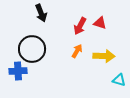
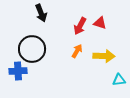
cyan triangle: rotated 24 degrees counterclockwise
